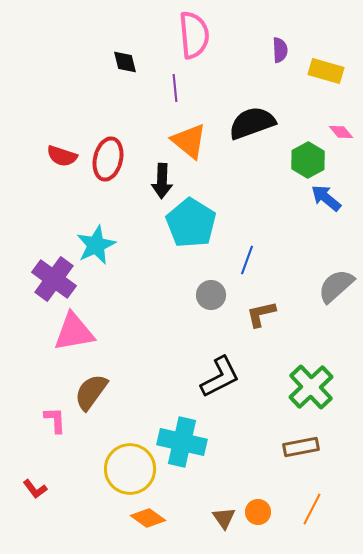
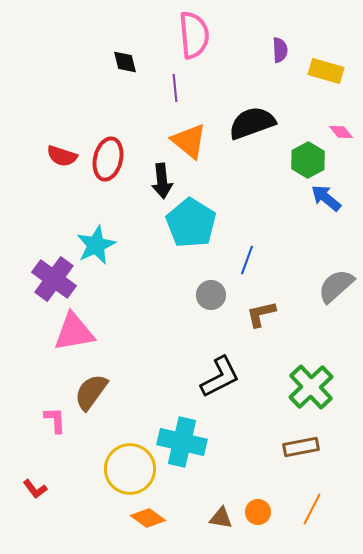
black arrow: rotated 8 degrees counterclockwise
brown triangle: moved 3 px left; rotated 45 degrees counterclockwise
